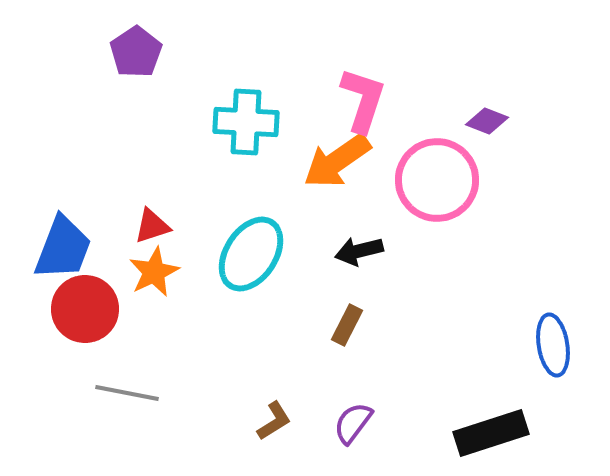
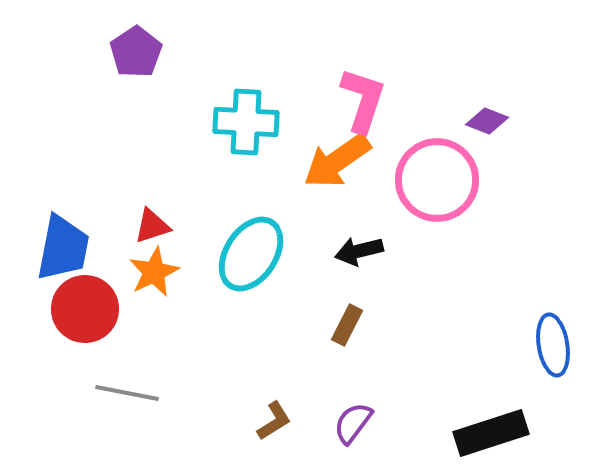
blue trapezoid: rotated 10 degrees counterclockwise
